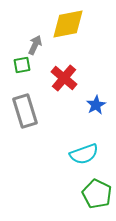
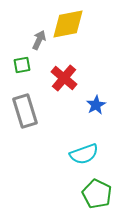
gray arrow: moved 4 px right, 5 px up
